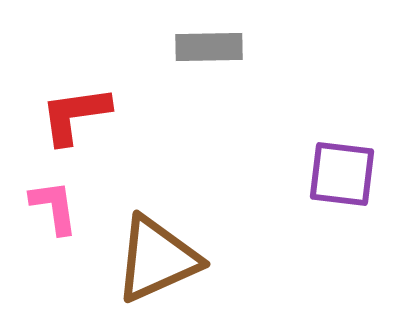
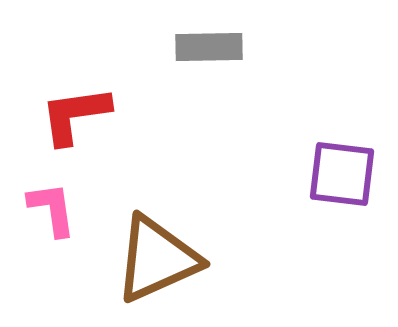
pink L-shape: moved 2 px left, 2 px down
